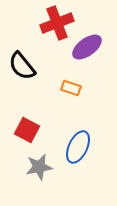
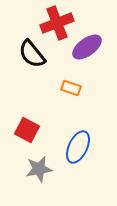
black semicircle: moved 10 px right, 12 px up
gray star: moved 2 px down
